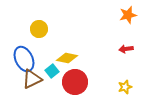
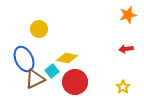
brown triangle: moved 3 px right
yellow star: moved 2 px left; rotated 16 degrees counterclockwise
